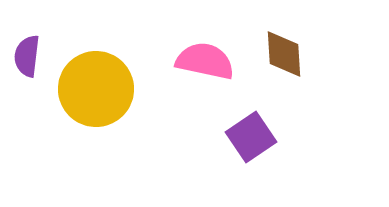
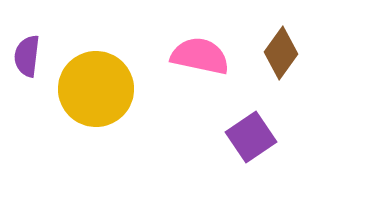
brown diamond: moved 3 px left, 1 px up; rotated 39 degrees clockwise
pink semicircle: moved 5 px left, 5 px up
